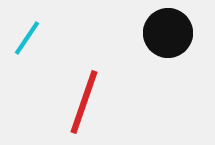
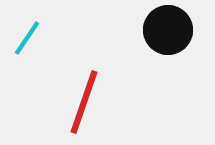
black circle: moved 3 px up
